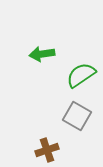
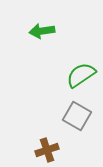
green arrow: moved 23 px up
